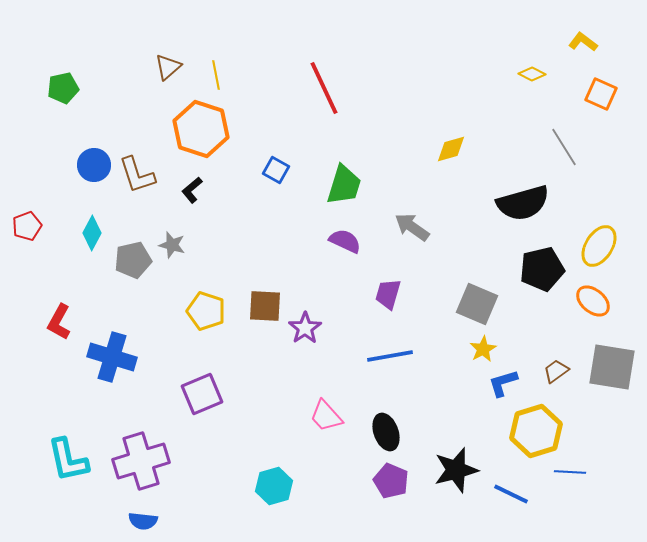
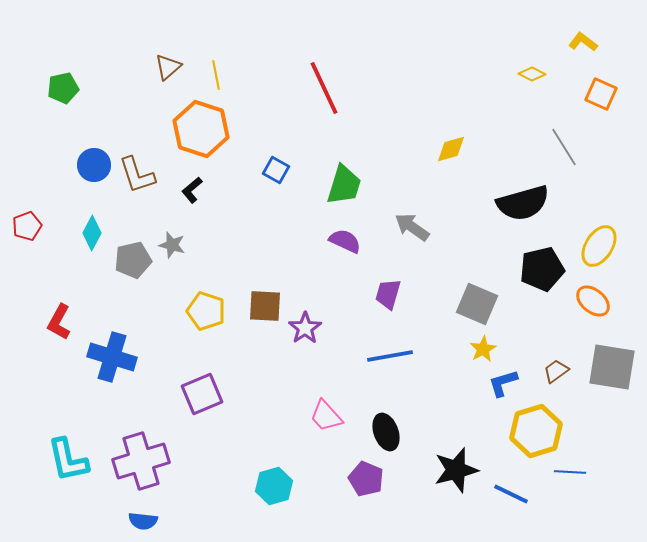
purple pentagon at (391, 481): moved 25 px left, 2 px up
